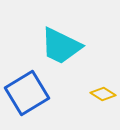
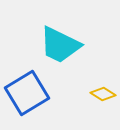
cyan trapezoid: moved 1 px left, 1 px up
